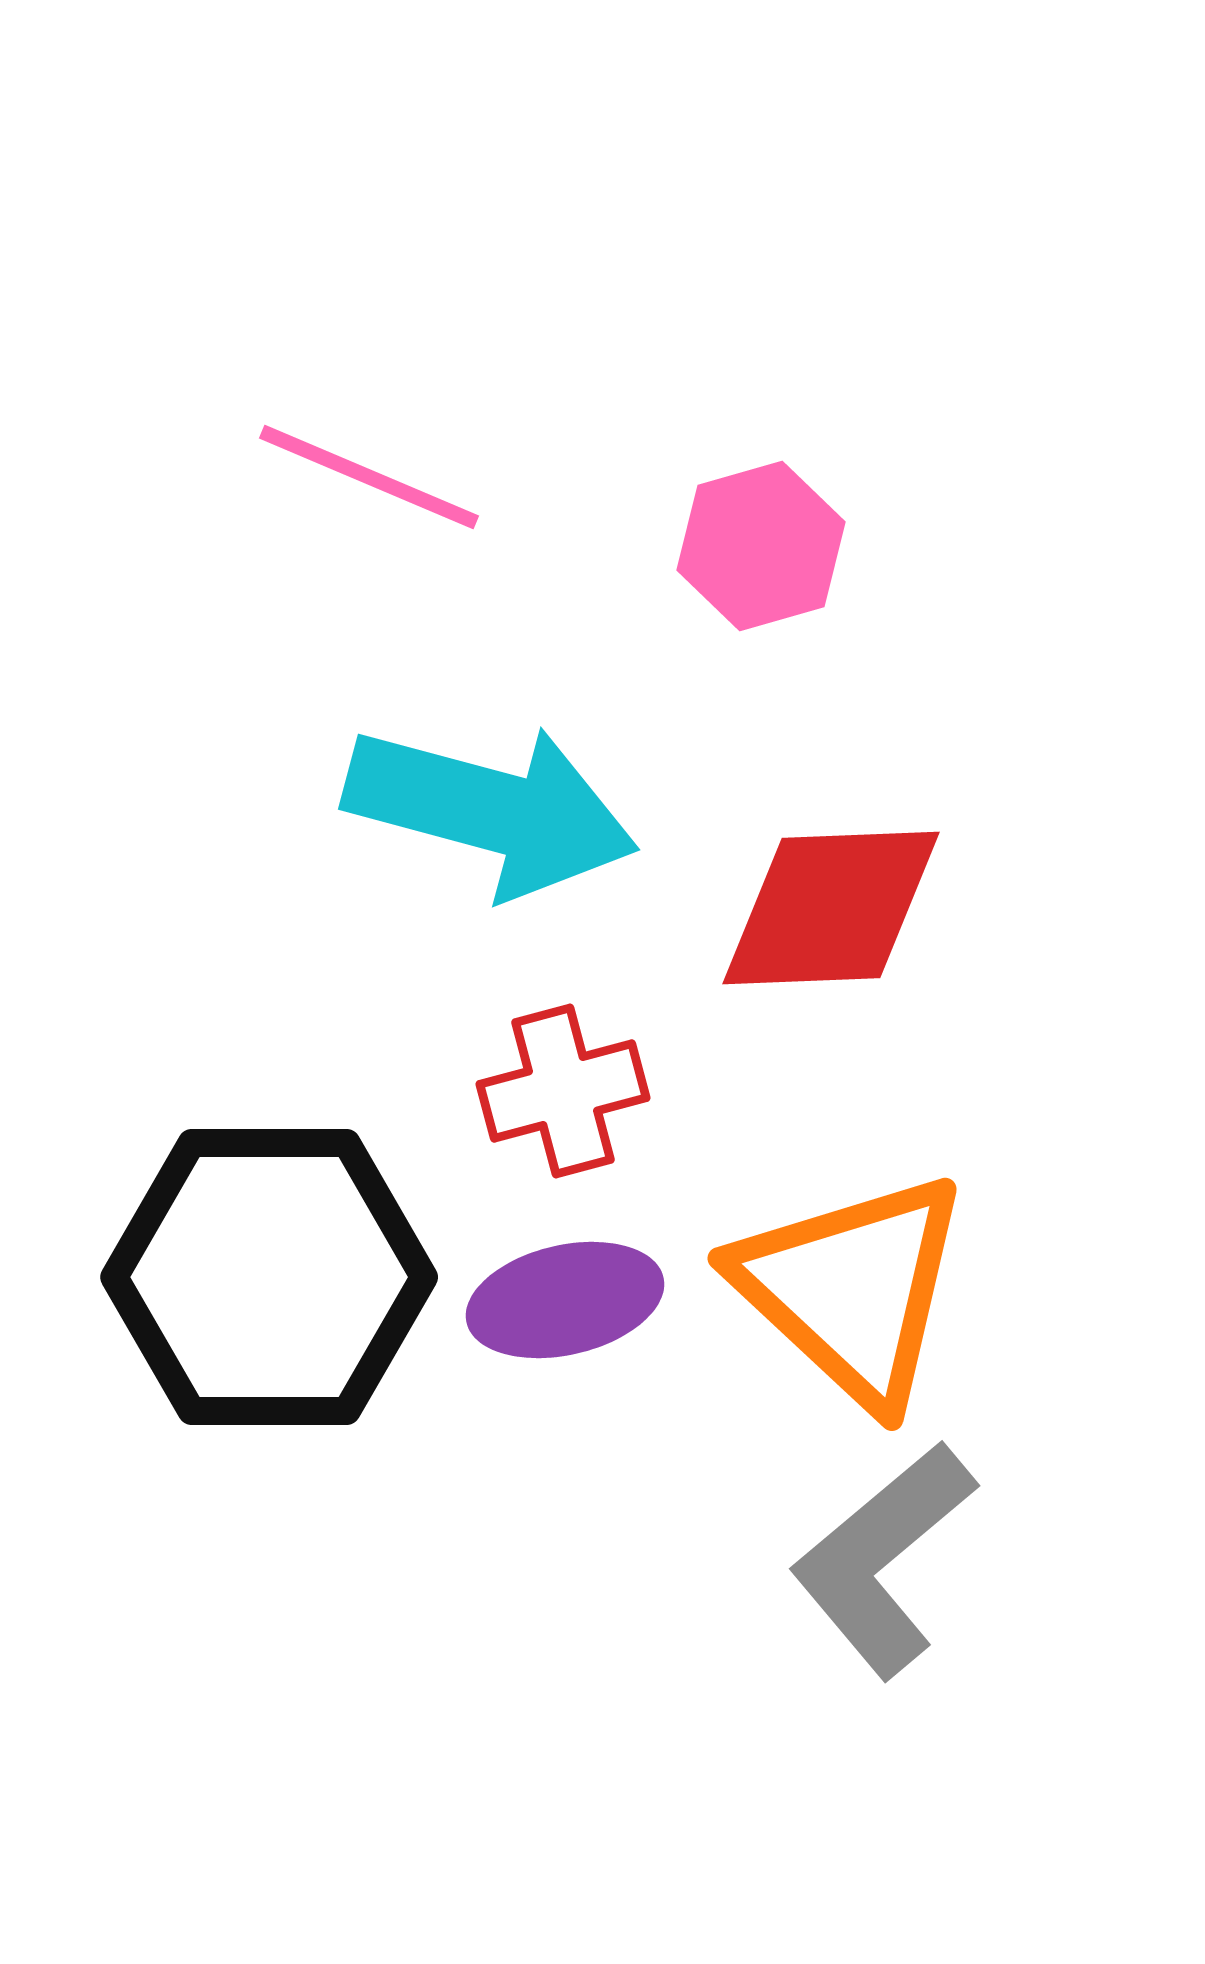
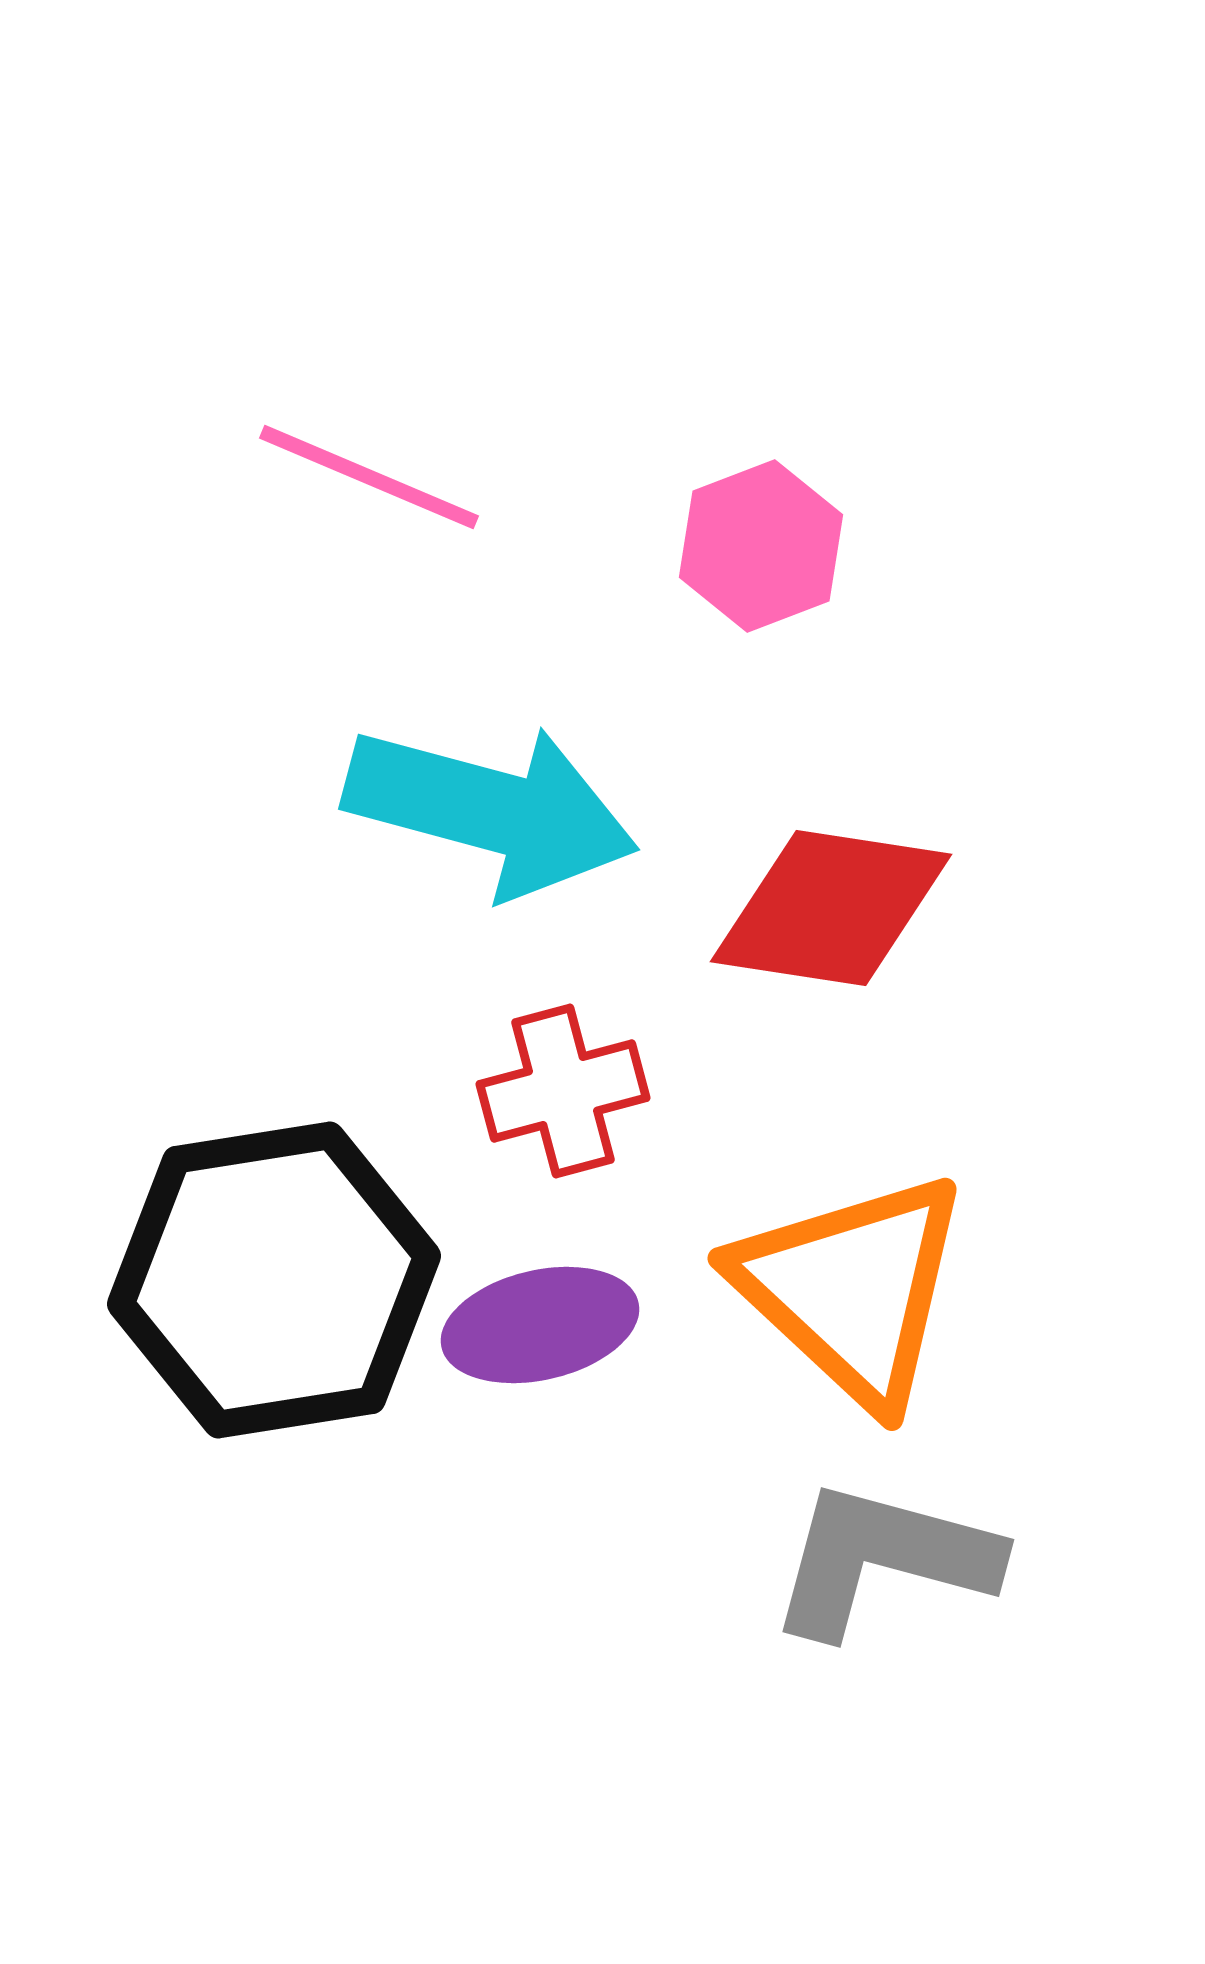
pink hexagon: rotated 5 degrees counterclockwise
red diamond: rotated 11 degrees clockwise
black hexagon: moved 5 px right, 3 px down; rotated 9 degrees counterclockwise
purple ellipse: moved 25 px left, 25 px down
gray L-shape: rotated 55 degrees clockwise
